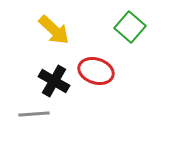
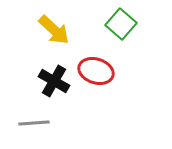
green square: moved 9 px left, 3 px up
gray line: moved 9 px down
